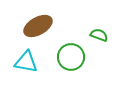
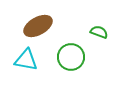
green semicircle: moved 3 px up
cyan triangle: moved 2 px up
